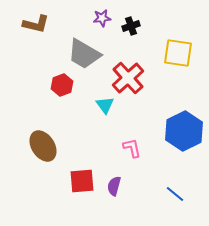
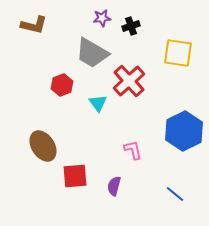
brown L-shape: moved 2 px left, 1 px down
gray trapezoid: moved 8 px right, 1 px up
red cross: moved 1 px right, 3 px down
cyan triangle: moved 7 px left, 2 px up
pink L-shape: moved 1 px right, 2 px down
red square: moved 7 px left, 5 px up
